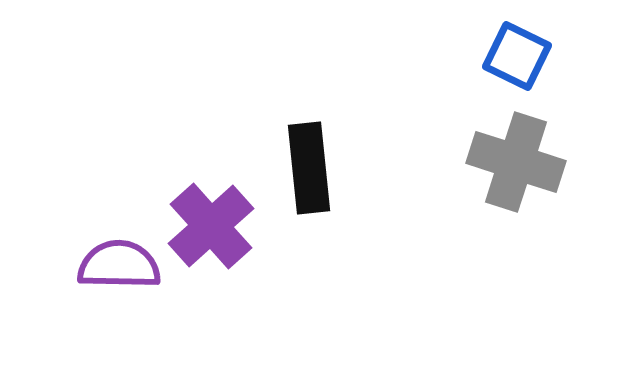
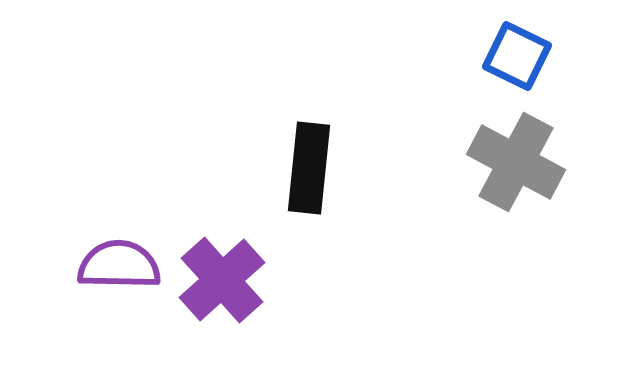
gray cross: rotated 10 degrees clockwise
black rectangle: rotated 12 degrees clockwise
purple cross: moved 11 px right, 54 px down
